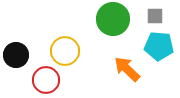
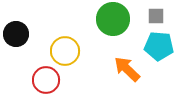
gray square: moved 1 px right
black circle: moved 21 px up
